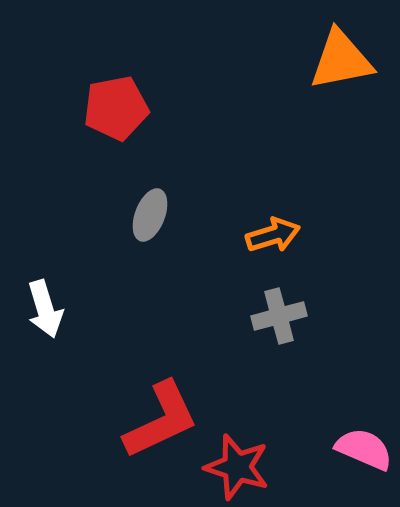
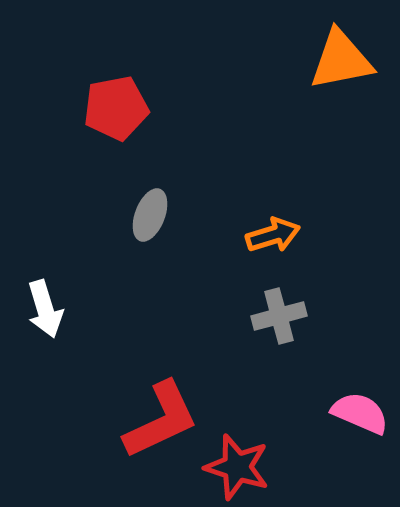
pink semicircle: moved 4 px left, 36 px up
